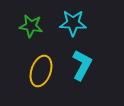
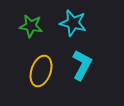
cyan star: rotated 12 degrees clockwise
